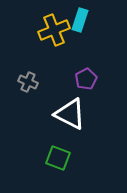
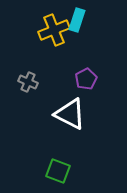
cyan rectangle: moved 3 px left
green square: moved 13 px down
